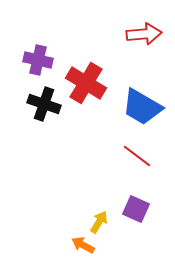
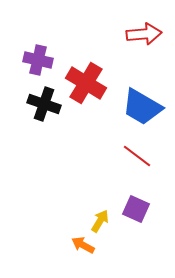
yellow arrow: moved 1 px right, 1 px up
